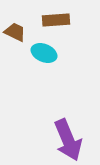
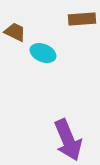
brown rectangle: moved 26 px right, 1 px up
cyan ellipse: moved 1 px left
